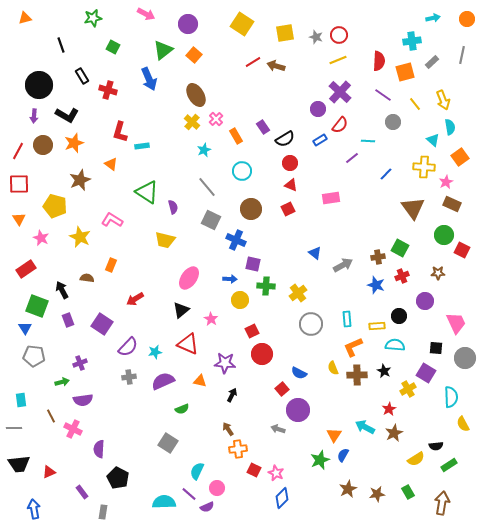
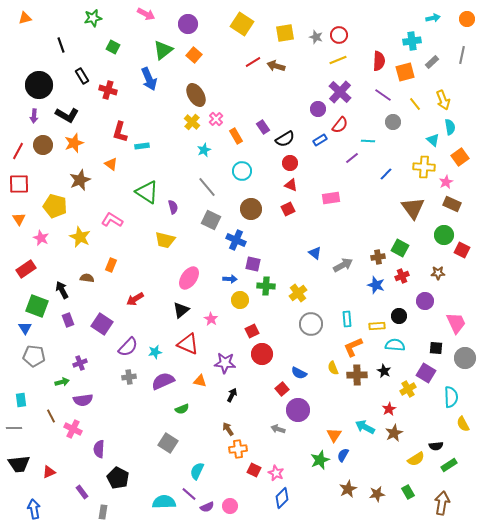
pink circle at (217, 488): moved 13 px right, 18 px down
